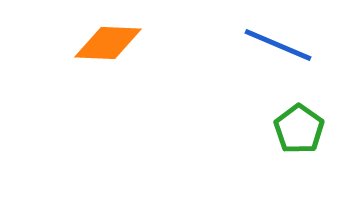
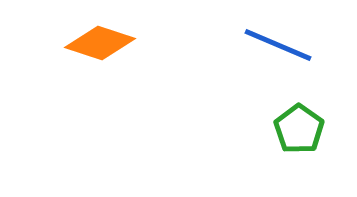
orange diamond: moved 8 px left; rotated 16 degrees clockwise
